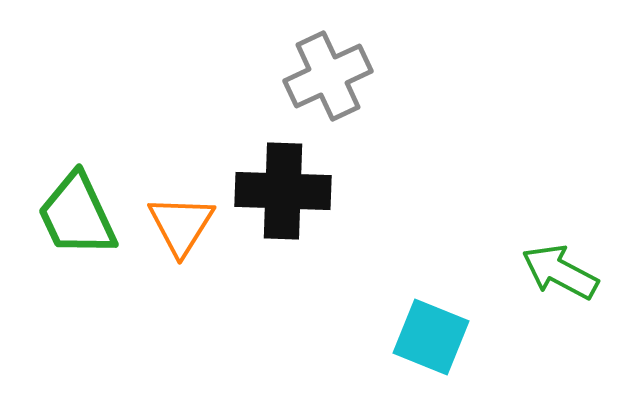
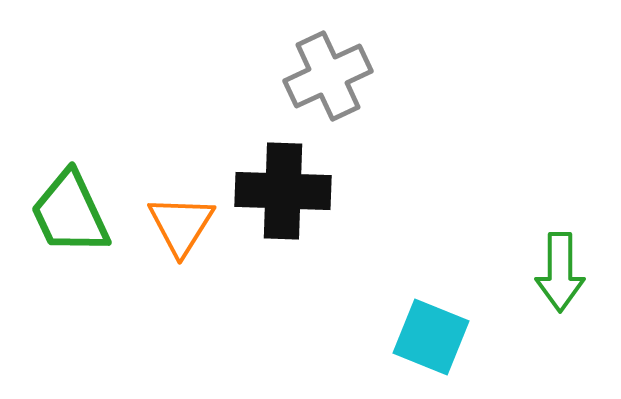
green trapezoid: moved 7 px left, 2 px up
green arrow: rotated 118 degrees counterclockwise
